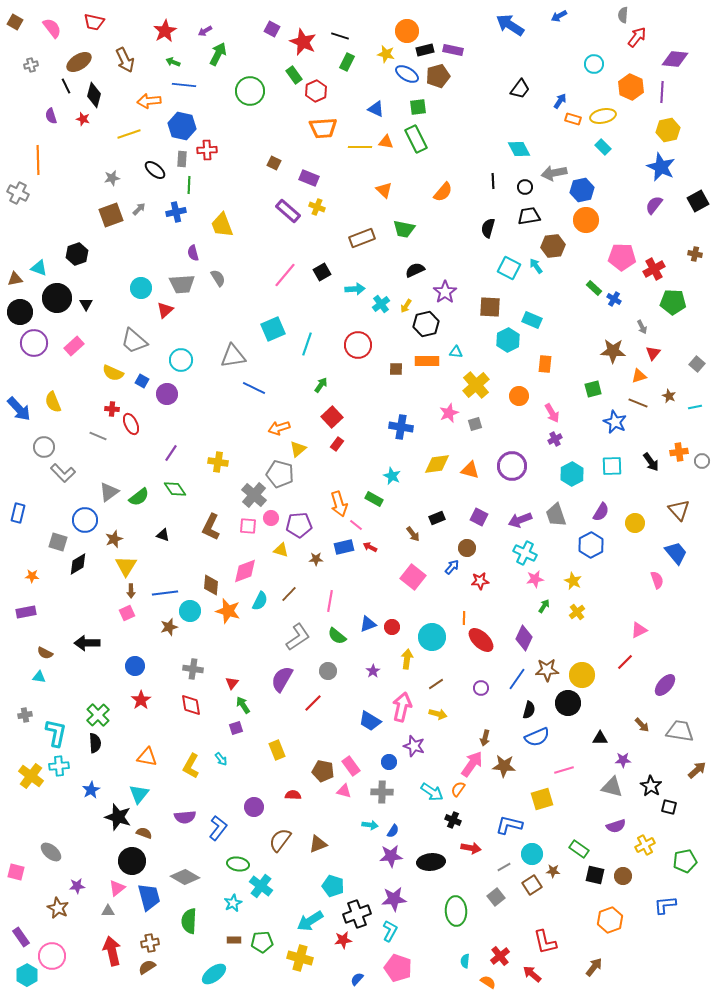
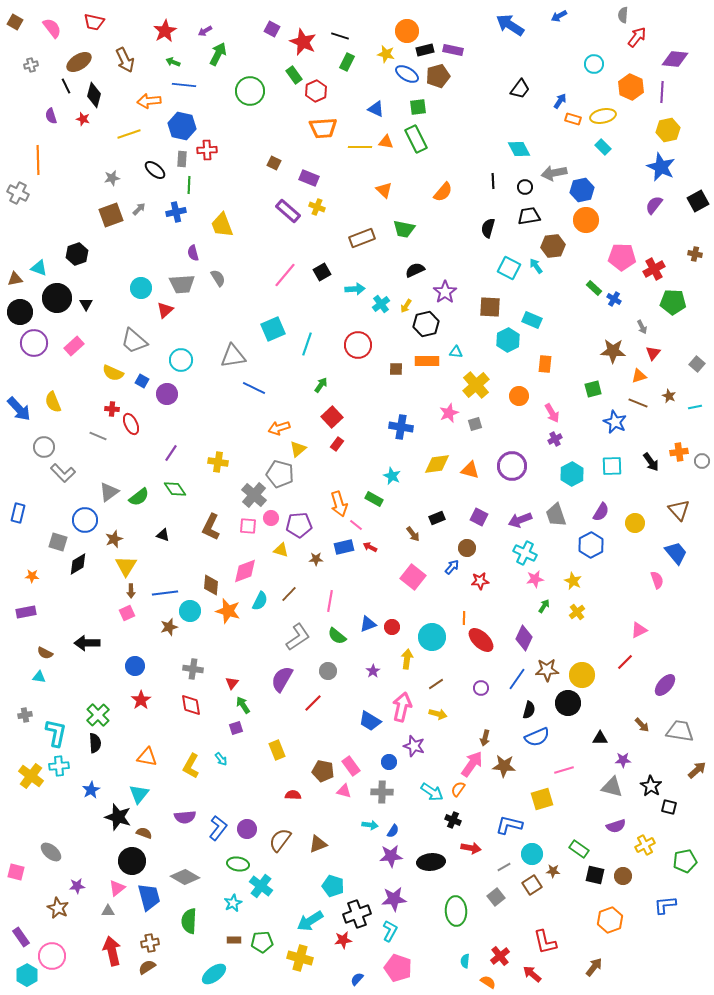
purple circle at (254, 807): moved 7 px left, 22 px down
